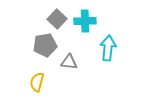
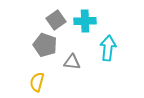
gray square: moved 1 px left, 1 px down; rotated 12 degrees clockwise
gray pentagon: rotated 30 degrees clockwise
gray triangle: moved 3 px right
